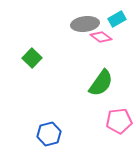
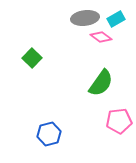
cyan rectangle: moved 1 px left
gray ellipse: moved 6 px up
